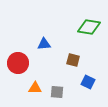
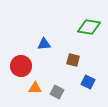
red circle: moved 3 px right, 3 px down
gray square: rotated 24 degrees clockwise
